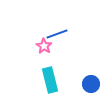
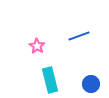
blue line: moved 22 px right, 2 px down
pink star: moved 7 px left
